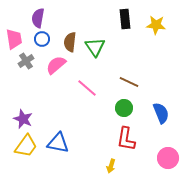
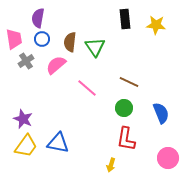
yellow arrow: moved 1 px up
